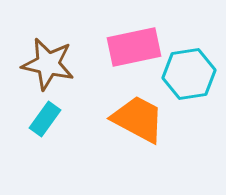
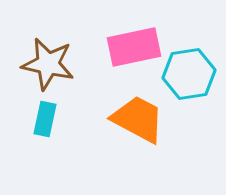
cyan rectangle: rotated 24 degrees counterclockwise
